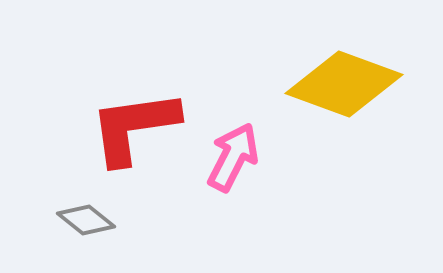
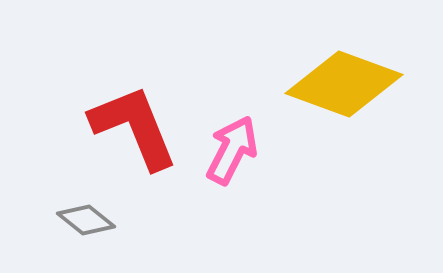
red L-shape: rotated 76 degrees clockwise
pink arrow: moved 1 px left, 7 px up
